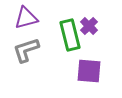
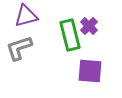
purple triangle: moved 2 px up
gray L-shape: moved 7 px left, 2 px up
purple square: moved 1 px right
